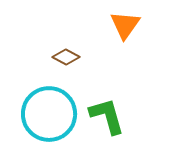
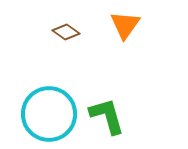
brown diamond: moved 25 px up; rotated 8 degrees clockwise
